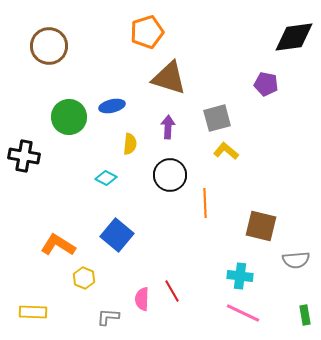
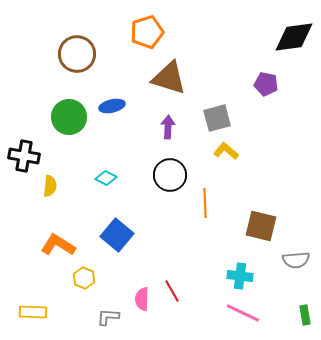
brown circle: moved 28 px right, 8 px down
yellow semicircle: moved 80 px left, 42 px down
